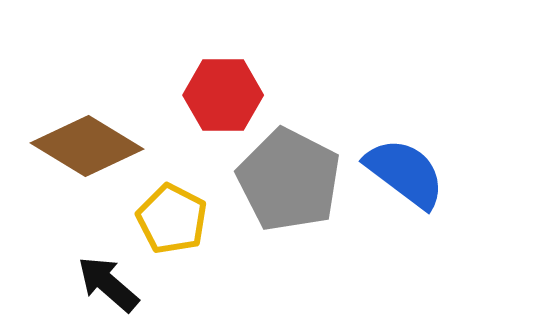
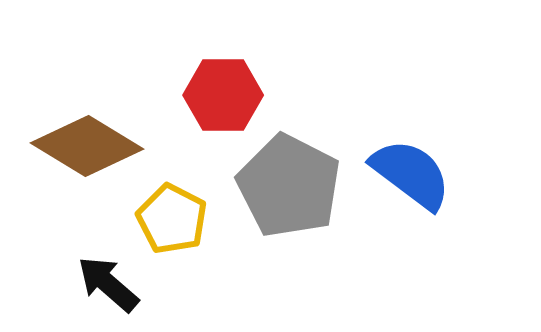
blue semicircle: moved 6 px right, 1 px down
gray pentagon: moved 6 px down
